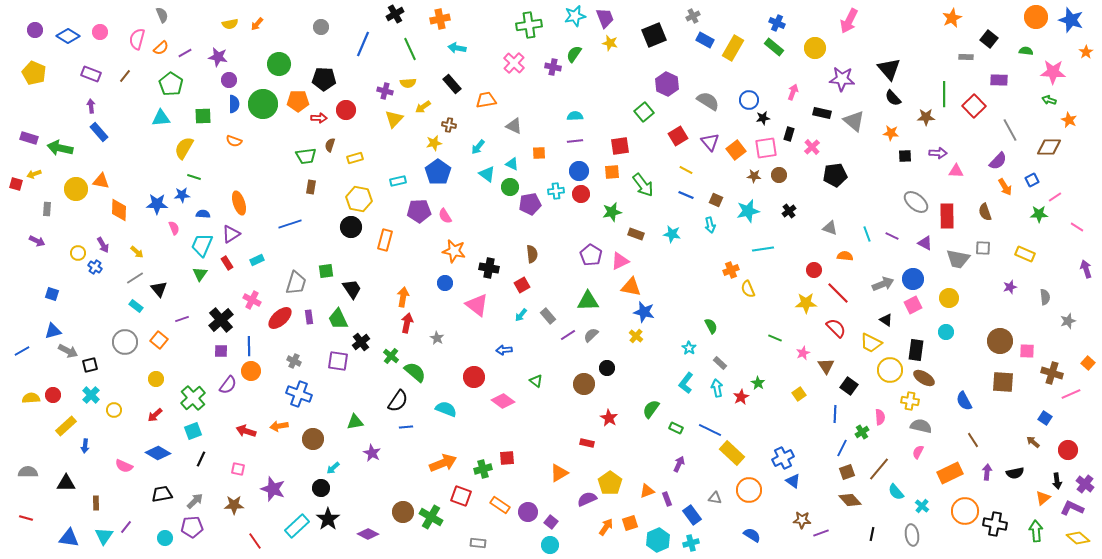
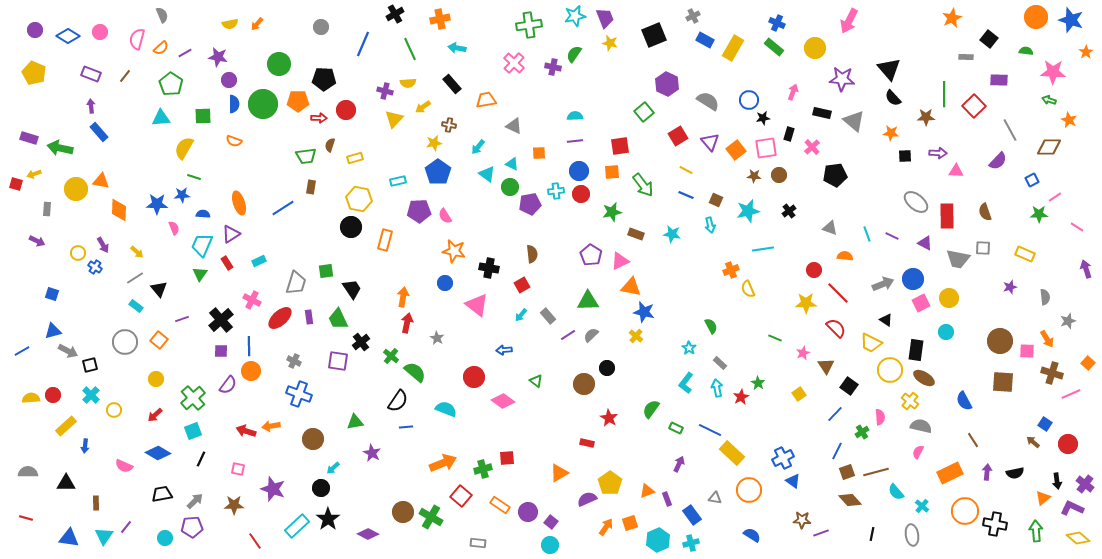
orange arrow at (1005, 187): moved 42 px right, 152 px down
blue line at (290, 224): moved 7 px left, 16 px up; rotated 15 degrees counterclockwise
cyan rectangle at (257, 260): moved 2 px right, 1 px down
pink square at (913, 305): moved 8 px right, 2 px up
yellow cross at (910, 401): rotated 30 degrees clockwise
blue line at (835, 414): rotated 42 degrees clockwise
blue square at (1045, 418): moved 6 px down
orange arrow at (279, 426): moved 8 px left
blue line at (842, 448): moved 5 px left, 3 px down
red circle at (1068, 450): moved 6 px up
brown line at (879, 469): moved 3 px left, 3 px down; rotated 35 degrees clockwise
red square at (461, 496): rotated 20 degrees clockwise
